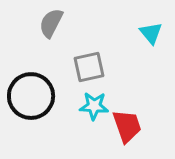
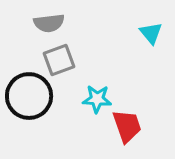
gray semicircle: moved 2 px left; rotated 124 degrees counterclockwise
gray square: moved 30 px left, 7 px up; rotated 8 degrees counterclockwise
black circle: moved 2 px left
cyan star: moved 3 px right, 7 px up
